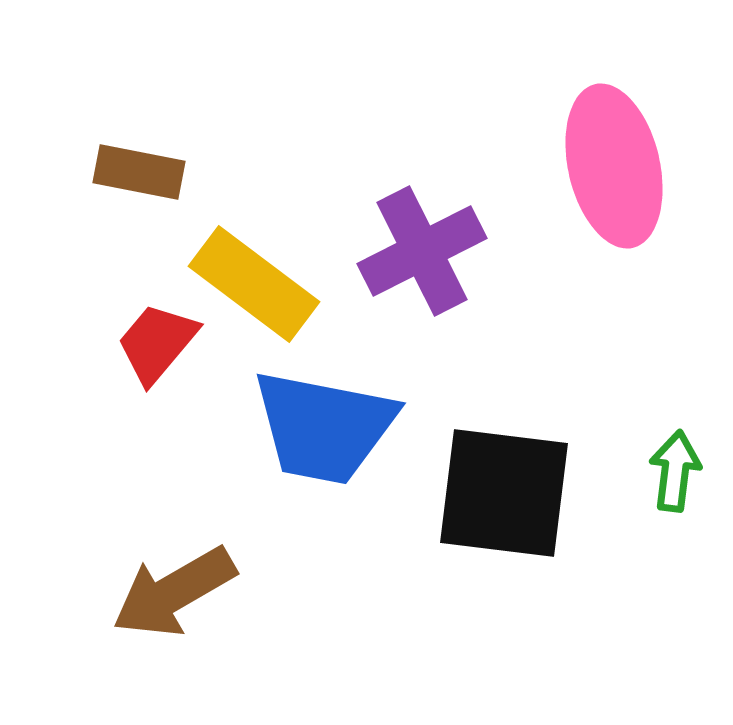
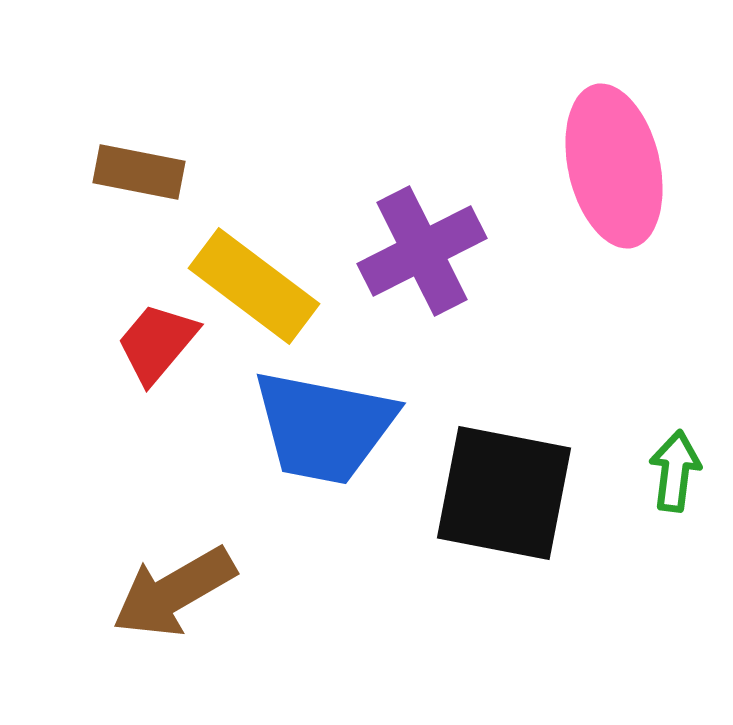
yellow rectangle: moved 2 px down
black square: rotated 4 degrees clockwise
